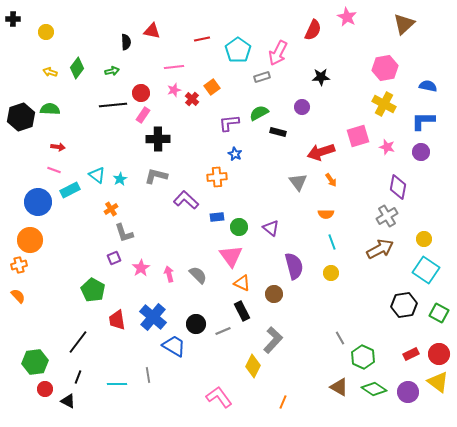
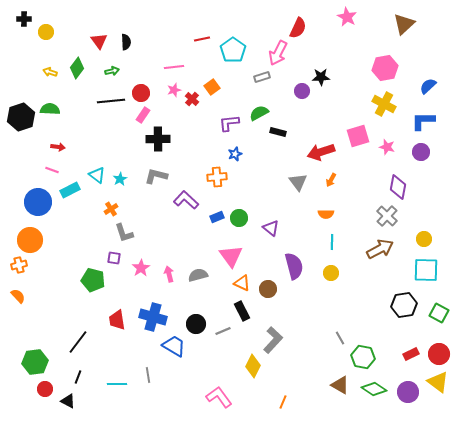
black cross at (13, 19): moved 11 px right
red semicircle at (313, 30): moved 15 px left, 2 px up
red triangle at (152, 31): moved 53 px left, 10 px down; rotated 42 degrees clockwise
cyan pentagon at (238, 50): moved 5 px left
blue semicircle at (428, 86): rotated 54 degrees counterclockwise
black line at (113, 105): moved 2 px left, 4 px up
purple circle at (302, 107): moved 16 px up
blue star at (235, 154): rotated 24 degrees clockwise
pink line at (54, 170): moved 2 px left
orange arrow at (331, 180): rotated 64 degrees clockwise
gray cross at (387, 216): rotated 15 degrees counterclockwise
blue rectangle at (217, 217): rotated 16 degrees counterclockwise
green circle at (239, 227): moved 9 px up
cyan line at (332, 242): rotated 21 degrees clockwise
purple square at (114, 258): rotated 32 degrees clockwise
cyan square at (426, 270): rotated 32 degrees counterclockwise
gray semicircle at (198, 275): rotated 60 degrees counterclockwise
green pentagon at (93, 290): moved 10 px up; rotated 15 degrees counterclockwise
brown circle at (274, 294): moved 6 px left, 5 px up
blue cross at (153, 317): rotated 24 degrees counterclockwise
green hexagon at (363, 357): rotated 15 degrees counterclockwise
brown triangle at (339, 387): moved 1 px right, 2 px up
